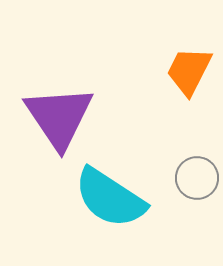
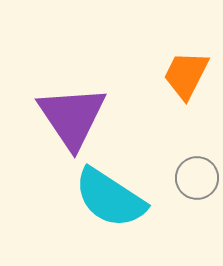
orange trapezoid: moved 3 px left, 4 px down
purple triangle: moved 13 px right
